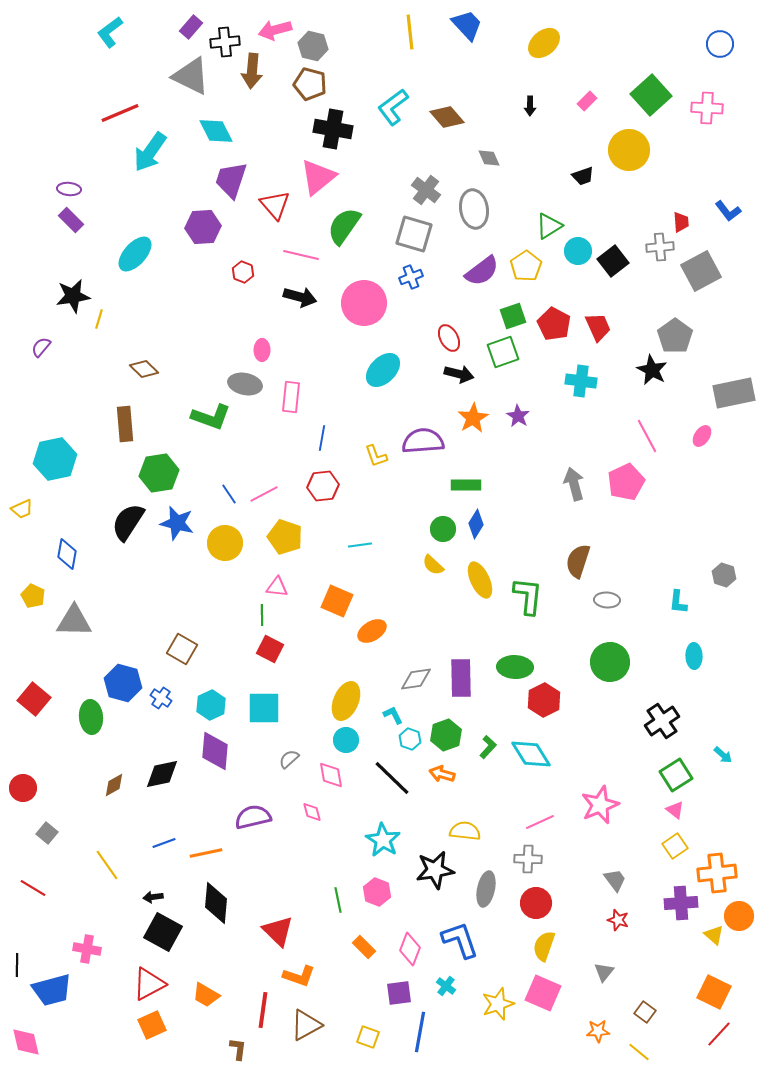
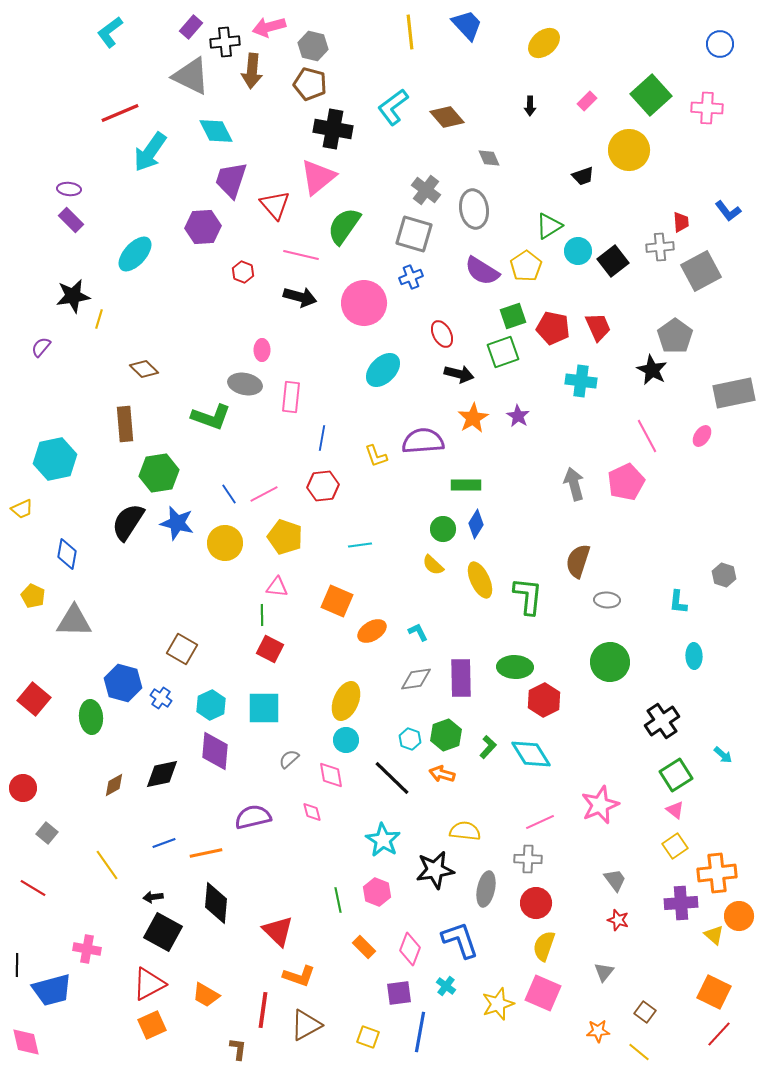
pink arrow at (275, 30): moved 6 px left, 3 px up
purple semicircle at (482, 271): rotated 69 degrees clockwise
red pentagon at (554, 324): moved 1 px left, 4 px down; rotated 16 degrees counterclockwise
red ellipse at (449, 338): moved 7 px left, 4 px up
cyan L-shape at (393, 715): moved 25 px right, 83 px up
